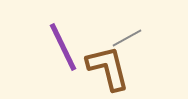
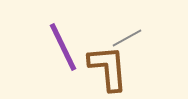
brown L-shape: rotated 9 degrees clockwise
